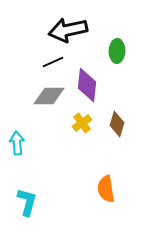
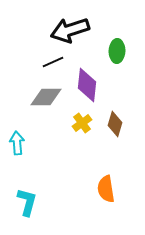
black arrow: moved 2 px right; rotated 6 degrees counterclockwise
gray diamond: moved 3 px left, 1 px down
brown diamond: moved 2 px left
